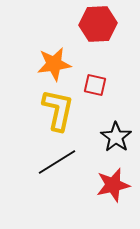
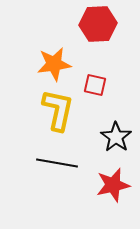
black line: moved 1 px down; rotated 42 degrees clockwise
